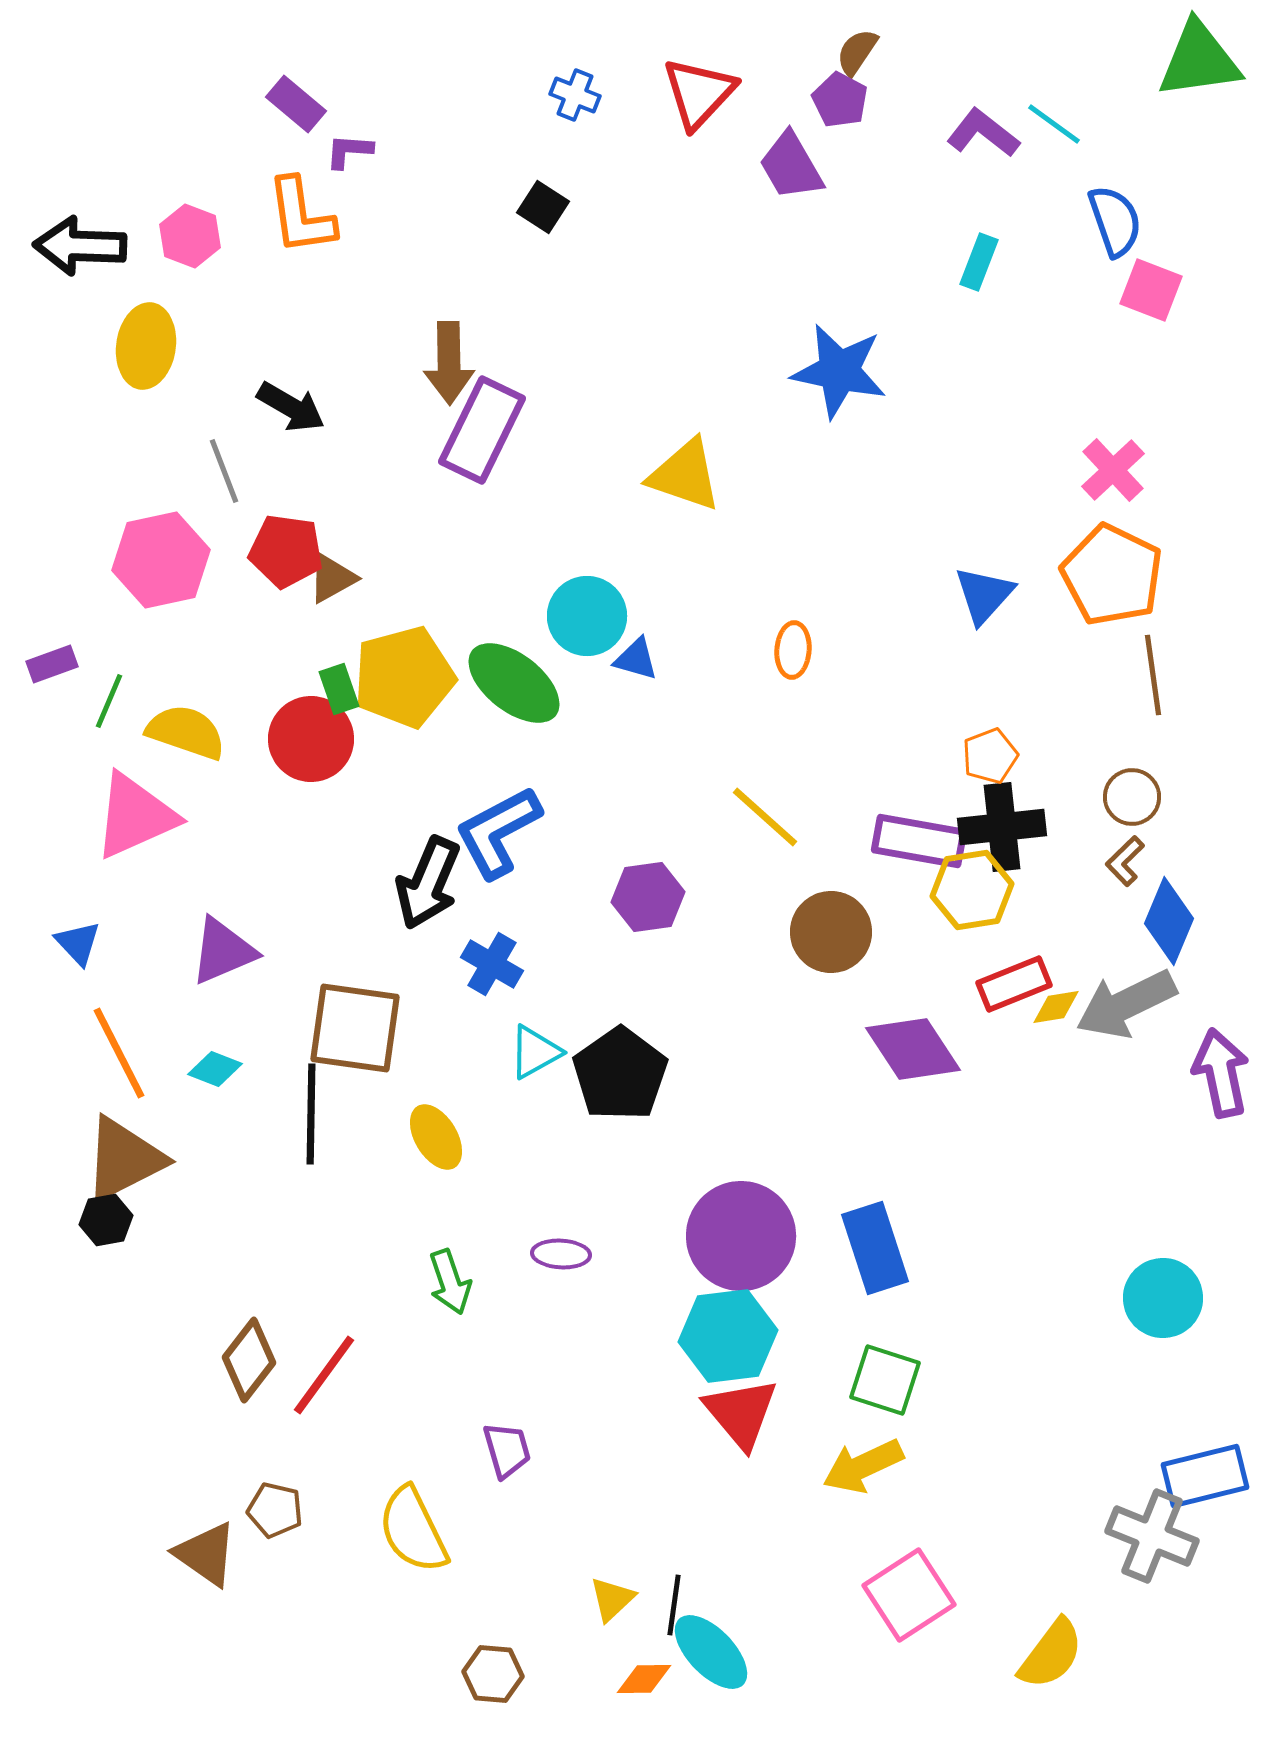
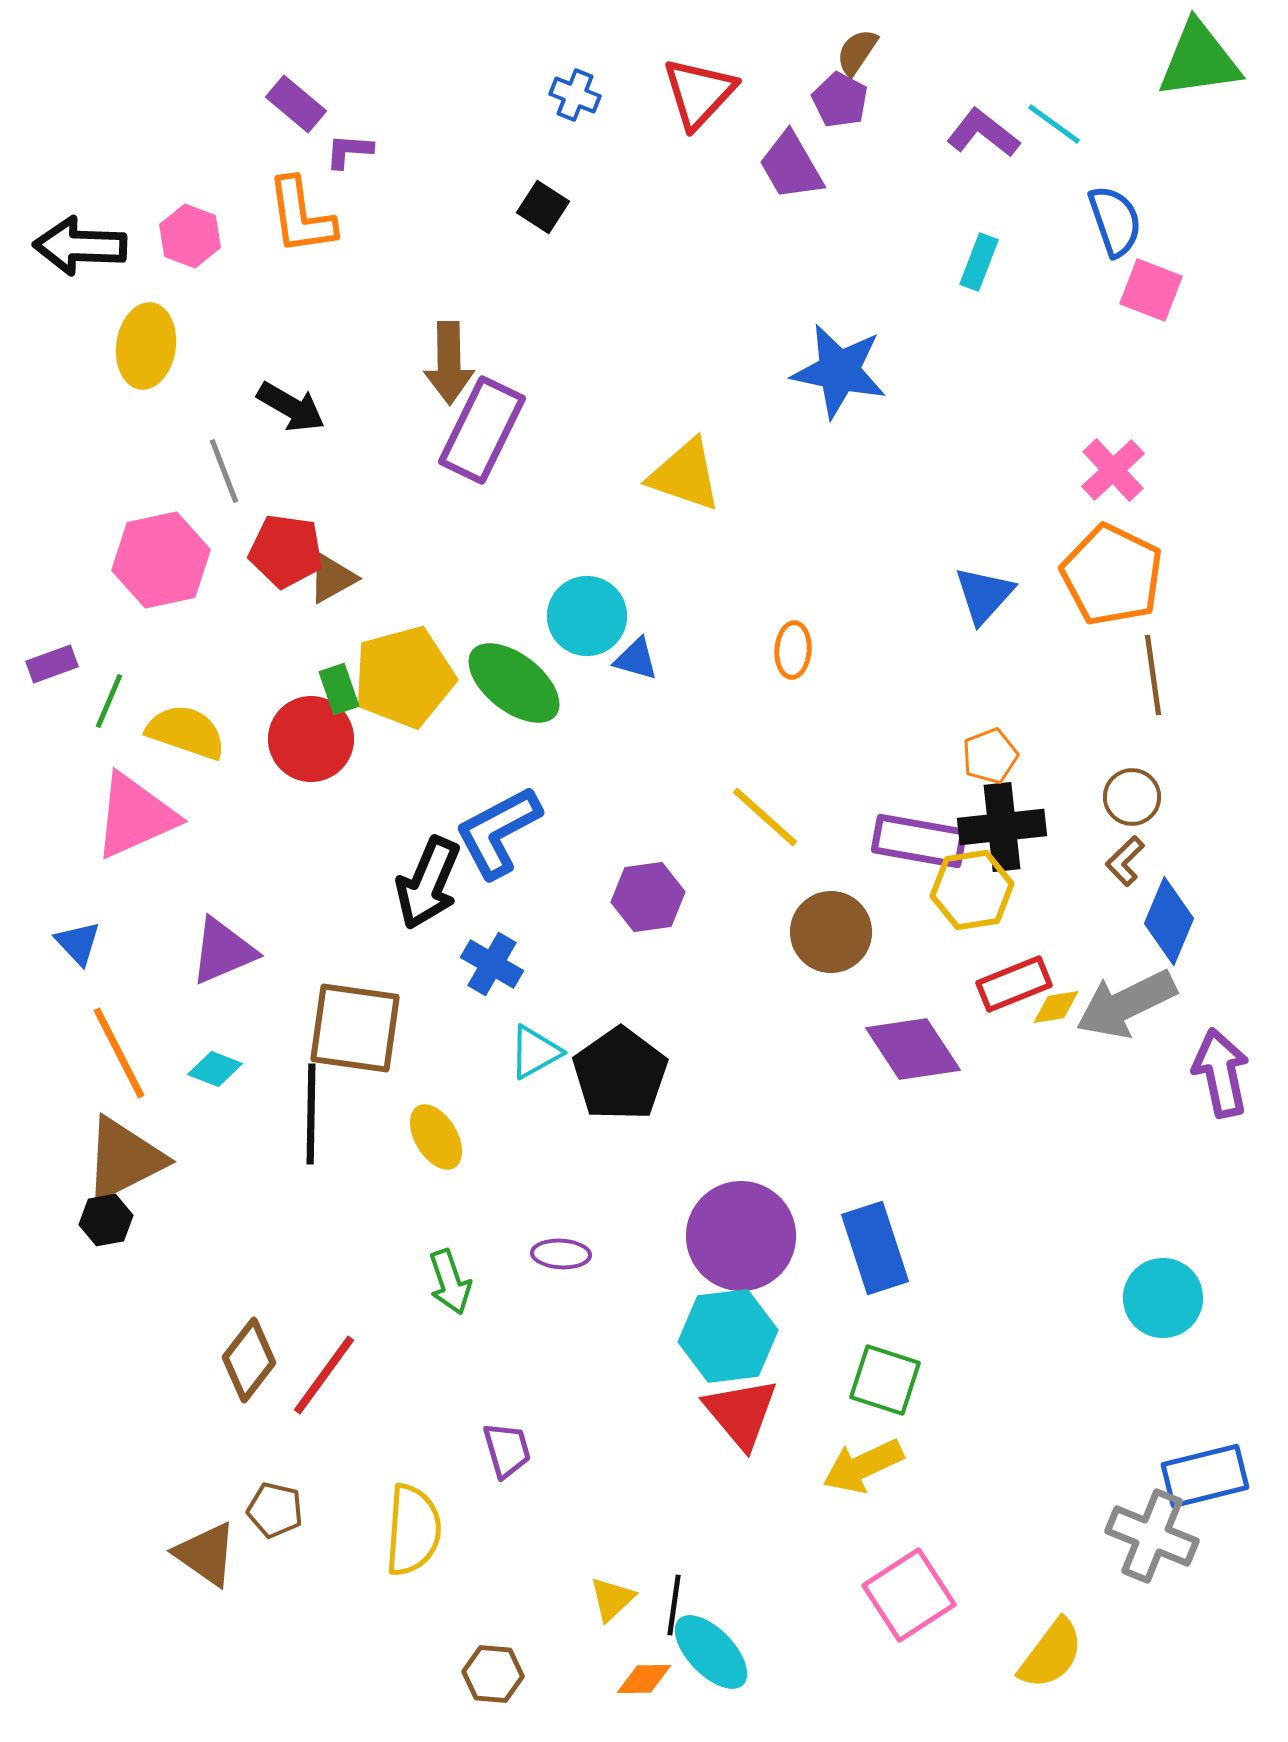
yellow semicircle at (413, 1530): rotated 150 degrees counterclockwise
